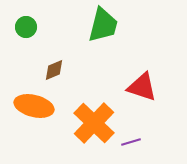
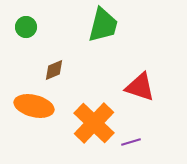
red triangle: moved 2 px left
